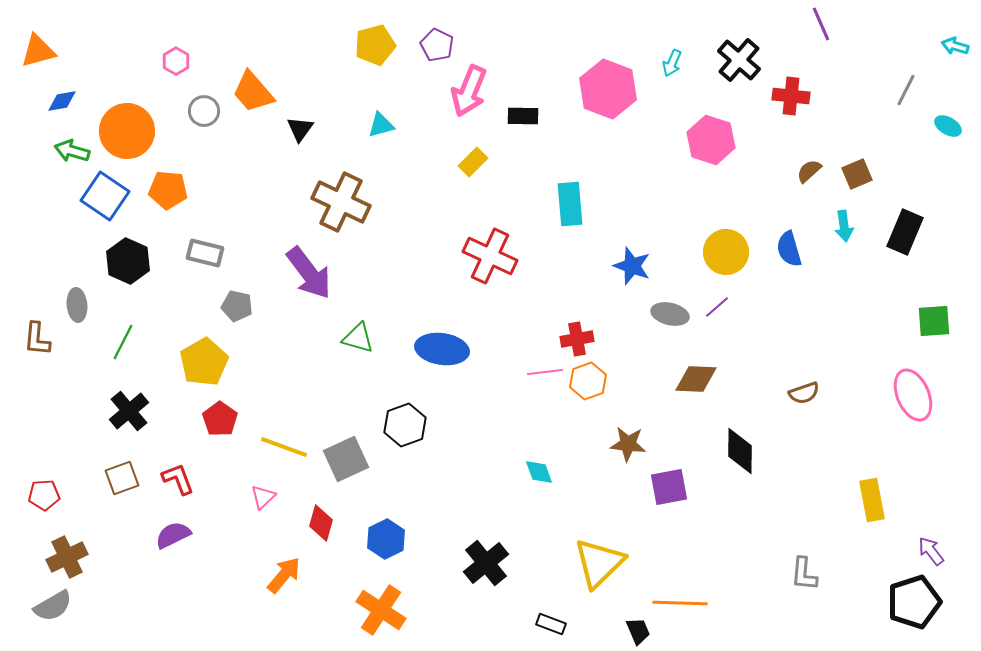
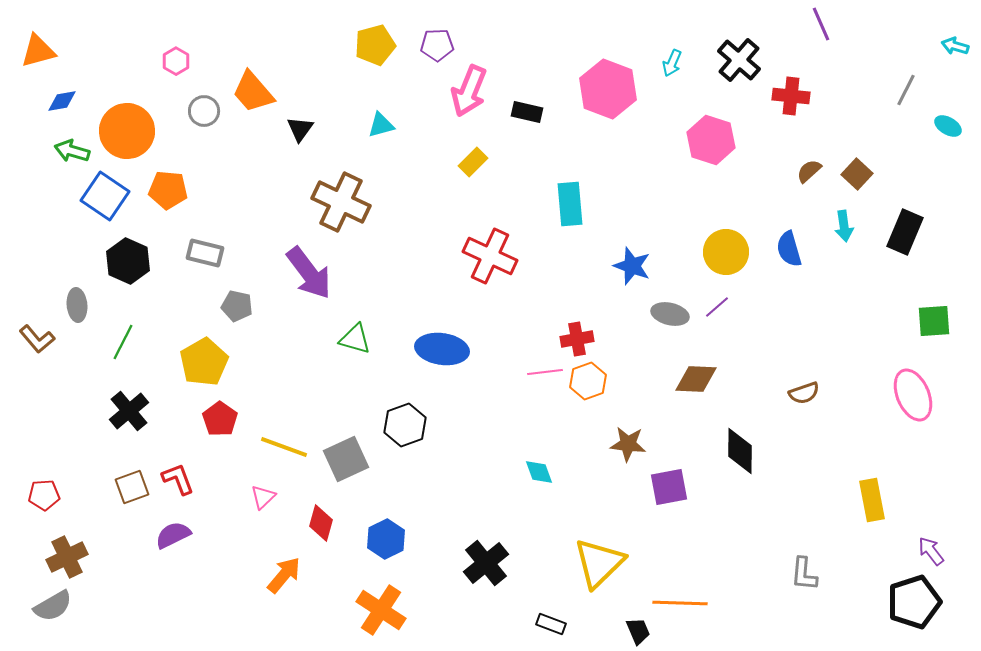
purple pentagon at (437, 45): rotated 28 degrees counterclockwise
black rectangle at (523, 116): moved 4 px right, 4 px up; rotated 12 degrees clockwise
brown square at (857, 174): rotated 24 degrees counterclockwise
green triangle at (358, 338): moved 3 px left, 1 px down
brown L-shape at (37, 339): rotated 45 degrees counterclockwise
brown square at (122, 478): moved 10 px right, 9 px down
